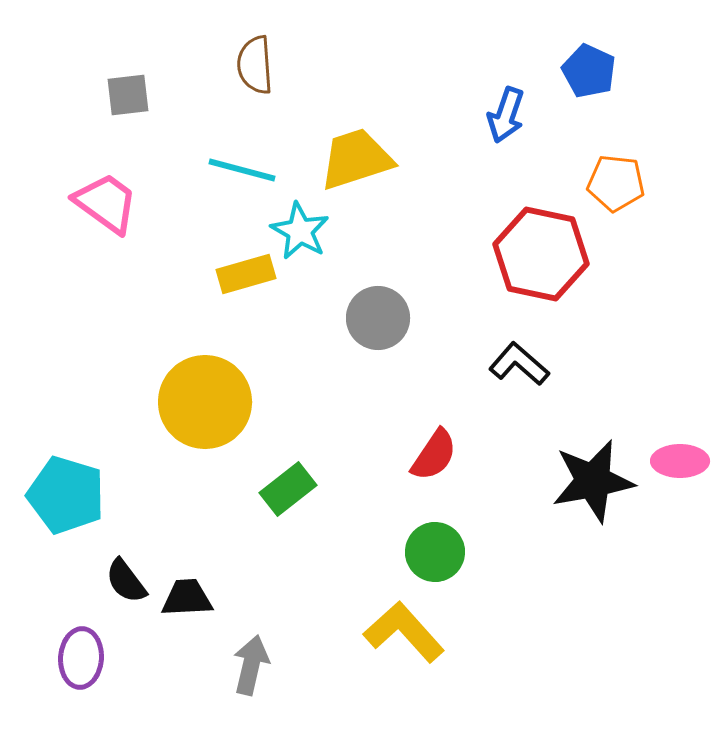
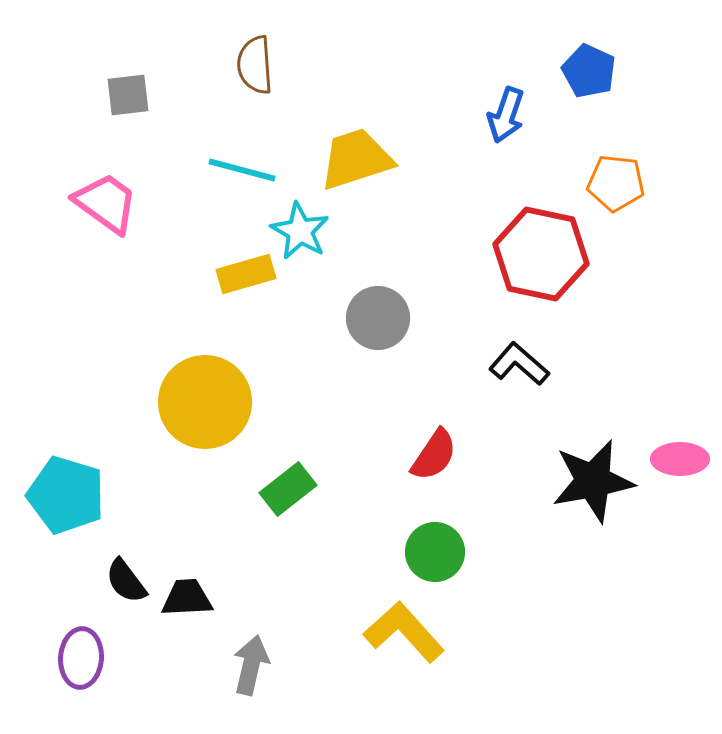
pink ellipse: moved 2 px up
